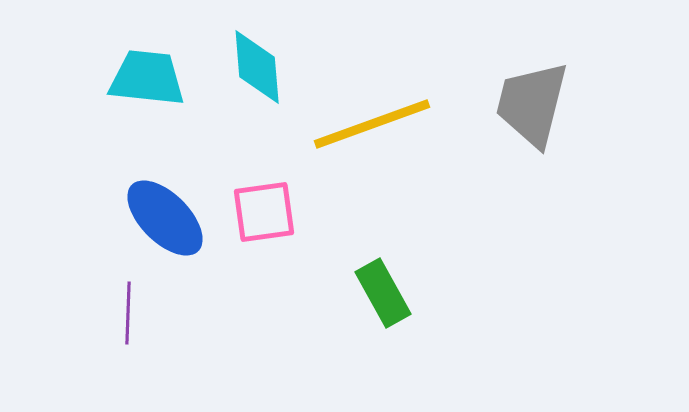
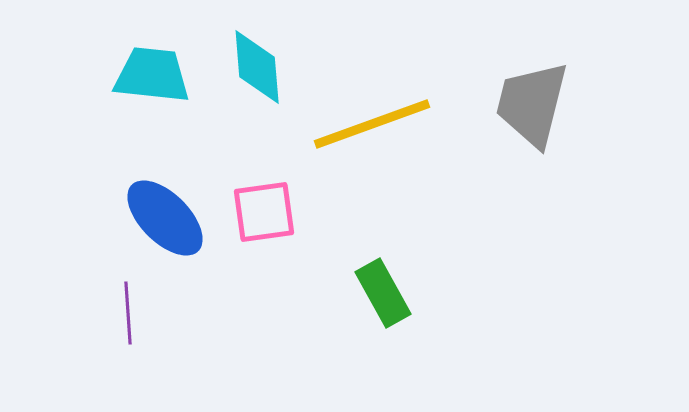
cyan trapezoid: moved 5 px right, 3 px up
purple line: rotated 6 degrees counterclockwise
